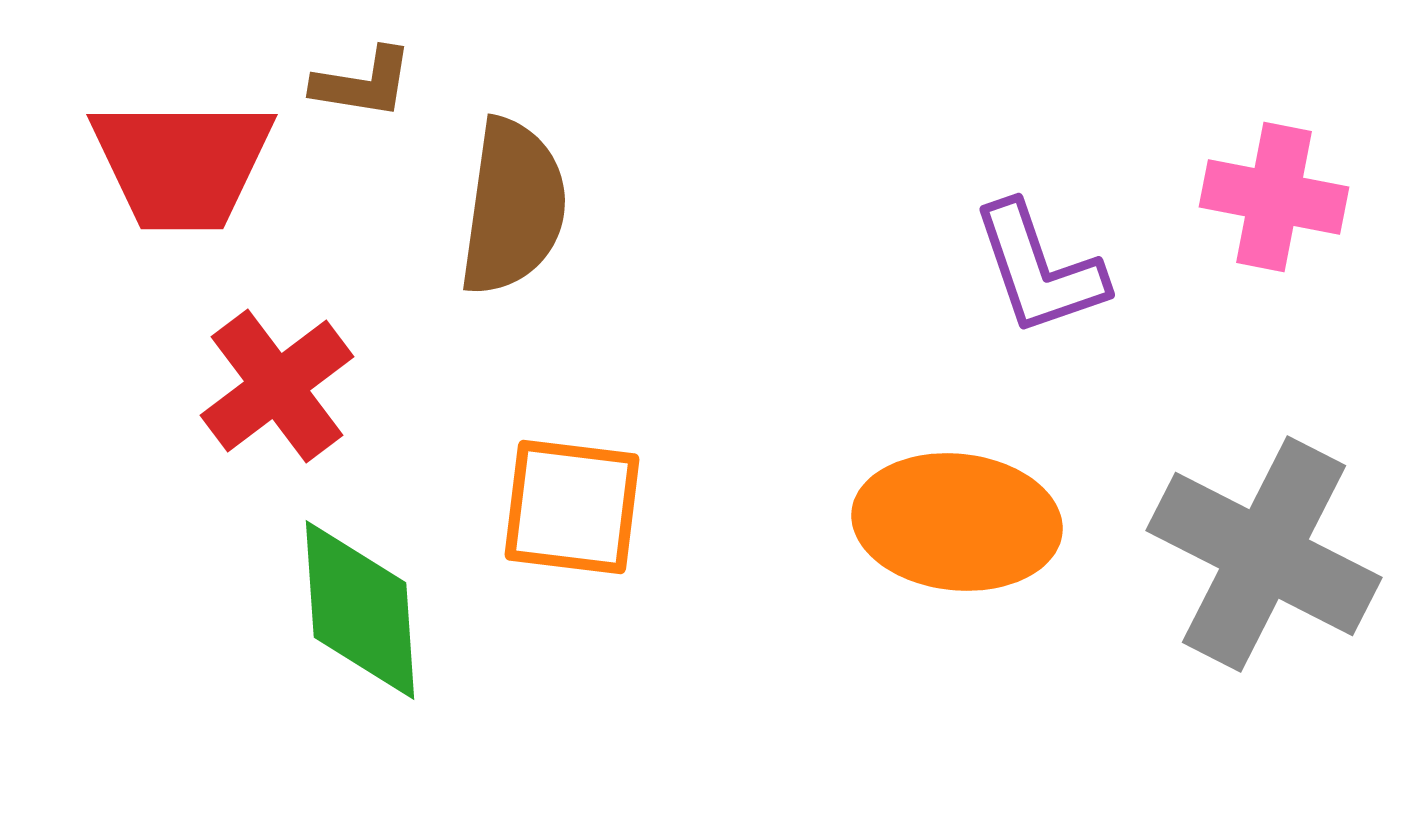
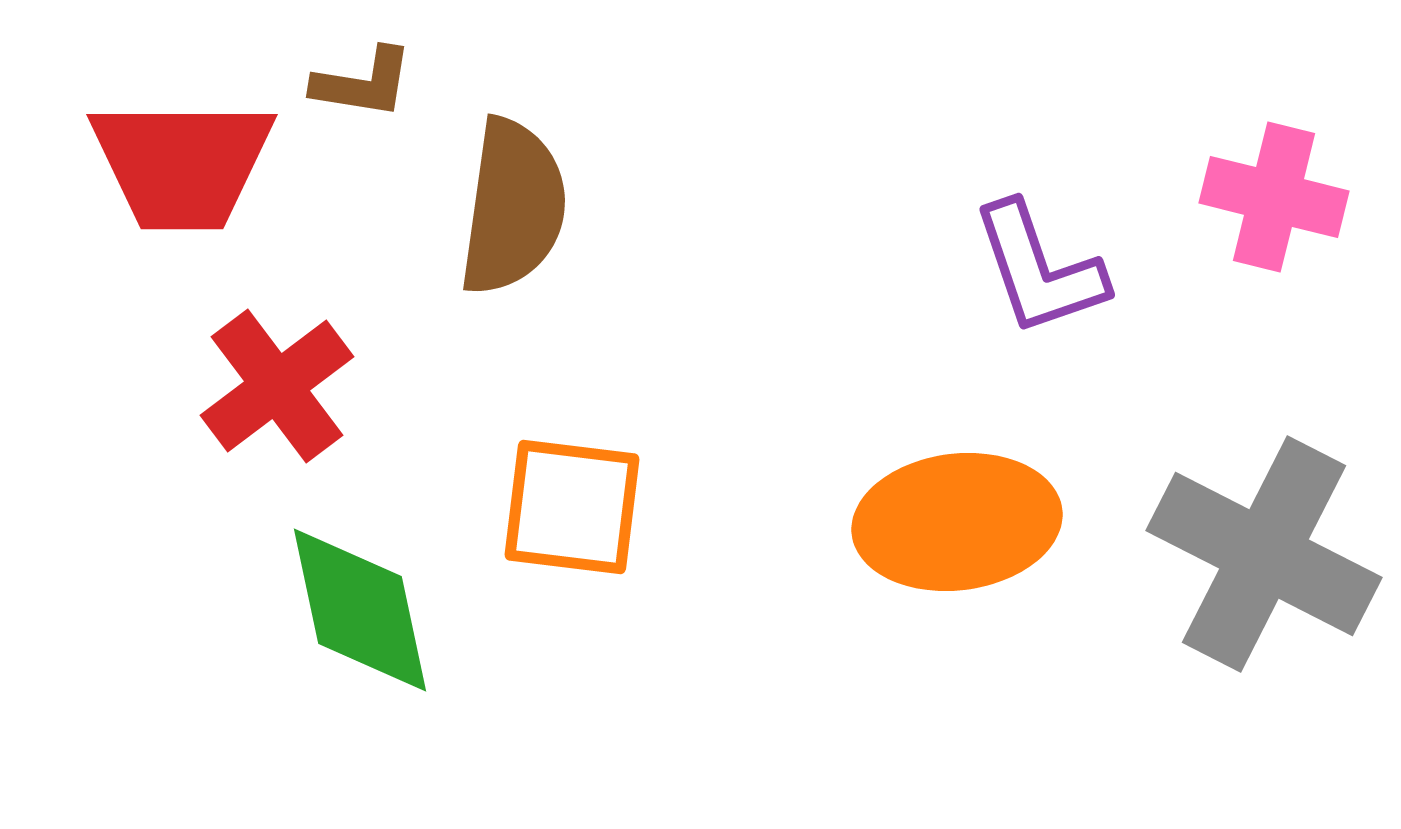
pink cross: rotated 3 degrees clockwise
orange ellipse: rotated 13 degrees counterclockwise
green diamond: rotated 8 degrees counterclockwise
